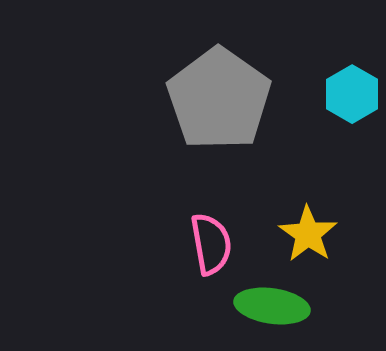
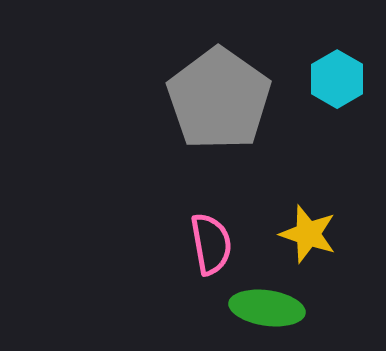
cyan hexagon: moved 15 px left, 15 px up
yellow star: rotated 16 degrees counterclockwise
green ellipse: moved 5 px left, 2 px down
